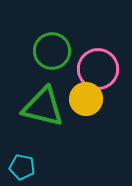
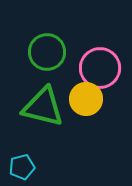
green circle: moved 5 px left, 1 px down
pink circle: moved 2 px right, 1 px up
cyan pentagon: rotated 25 degrees counterclockwise
